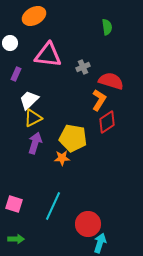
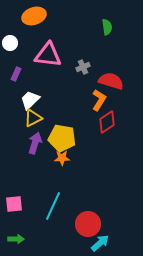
orange ellipse: rotated 10 degrees clockwise
white trapezoid: moved 1 px right
yellow pentagon: moved 11 px left
pink square: rotated 24 degrees counterclockwise
cyan arrow: rotated 30 degrees clockwise
